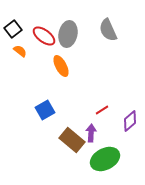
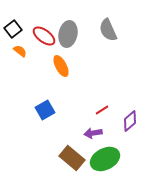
purple arrow: moved 2 px right; rotated 102 degrees counterclockwise
brown rectangle: moved 18 px down
